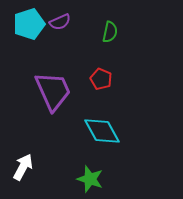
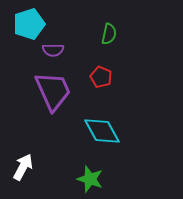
purple semicircle: moved 7 px left, 28 px down; rotated 25 degrees clockwise
green semicircle: moved 1 px left, 2 px down
red pentagon: moved 2 px up
